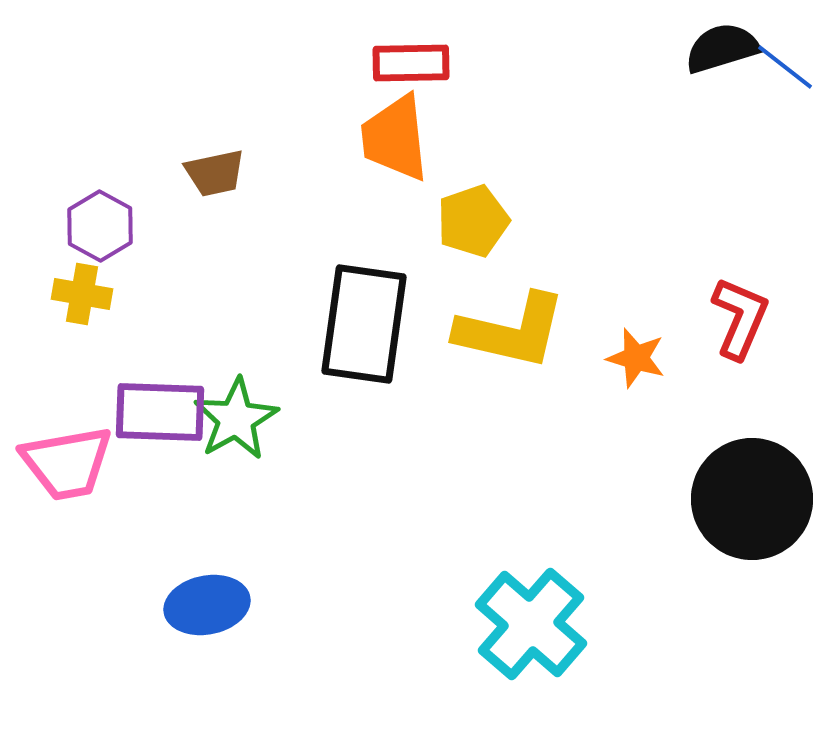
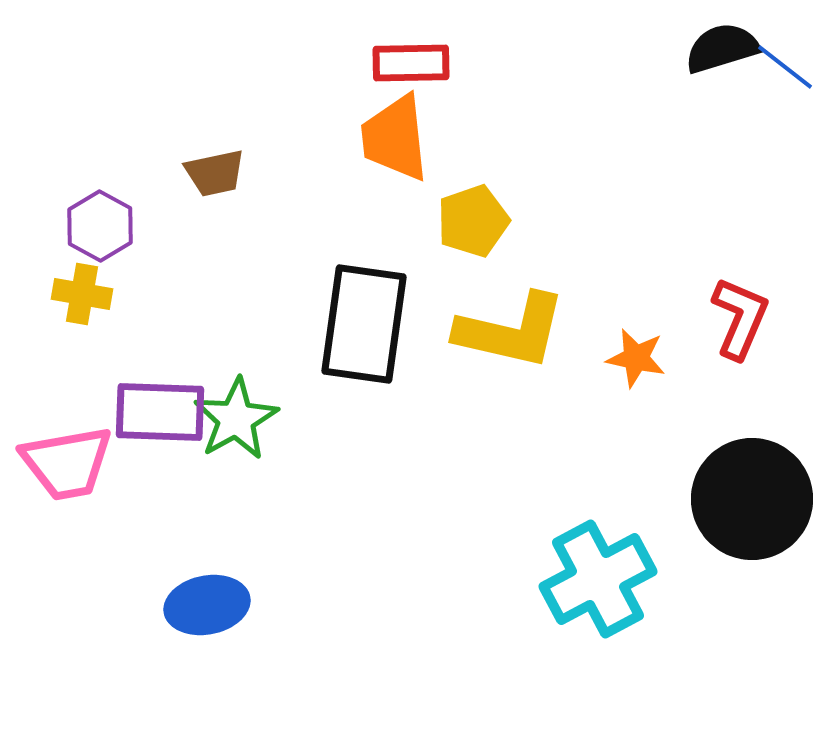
orange star: rotated 4 degrees counterclockwise
cyan cross: moved 67 px right, 45 px up; rotated 21 degrees clockwise
